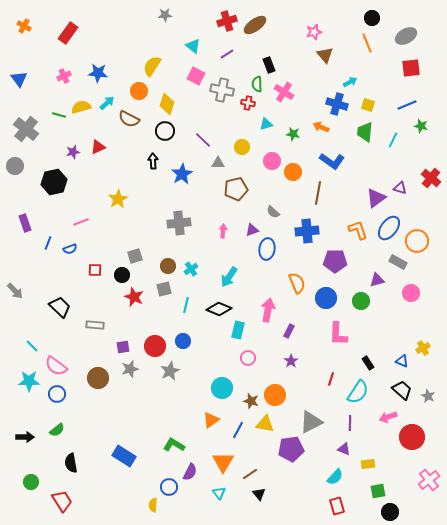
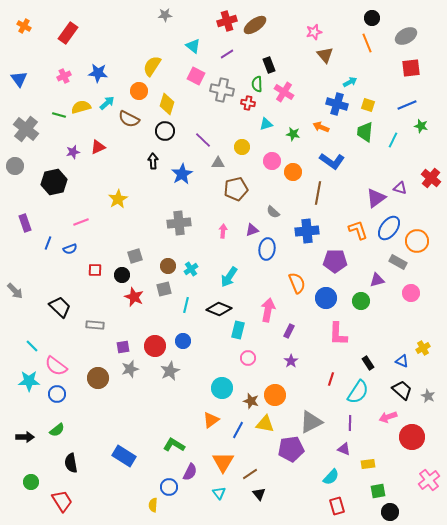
cyan semicircle at (335, 477): moved 4 px left
